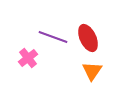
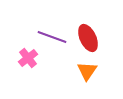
purple line: moved 1 px left
orange triangle: moved 5 px left
